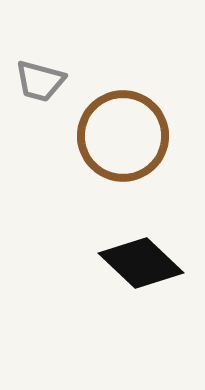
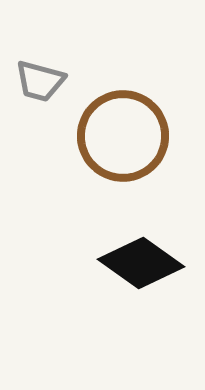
black diamond: rotated 8 degrees counterclockwise
